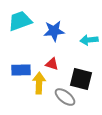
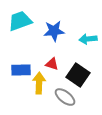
cyan arrow: moved 1 px left, 1 px up
black square: moved 3 px left, 4 px up; rotated 20 degrees clockwise
